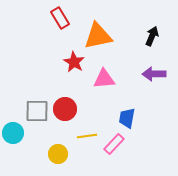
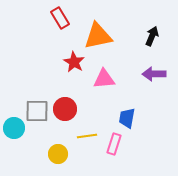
cyan circle: moved 1 px right, 5 px up
pink rectangle: rotated 25 degrees counterclockwise
